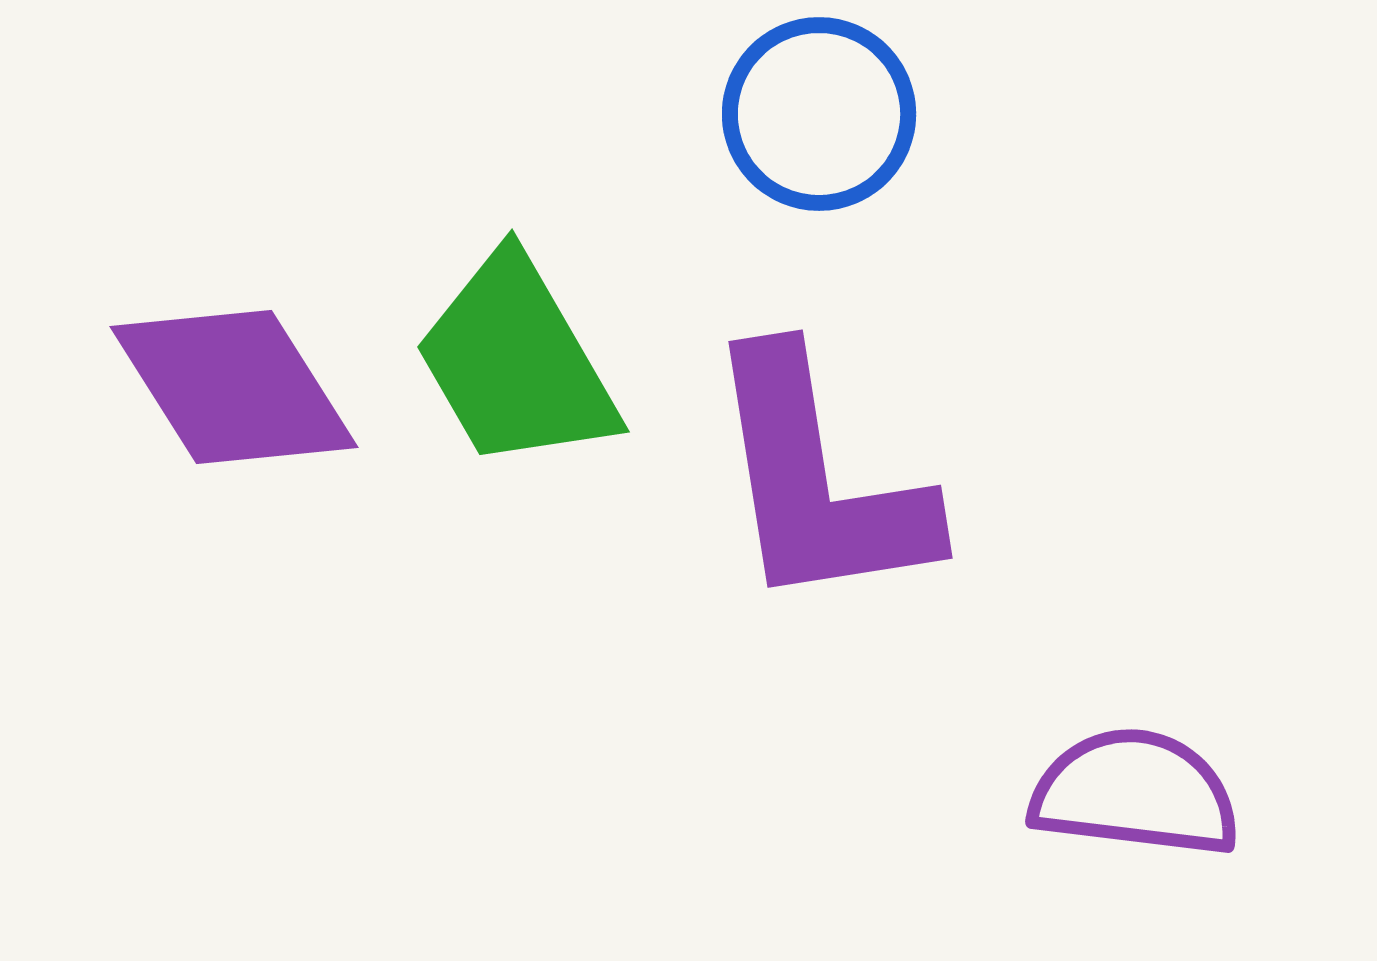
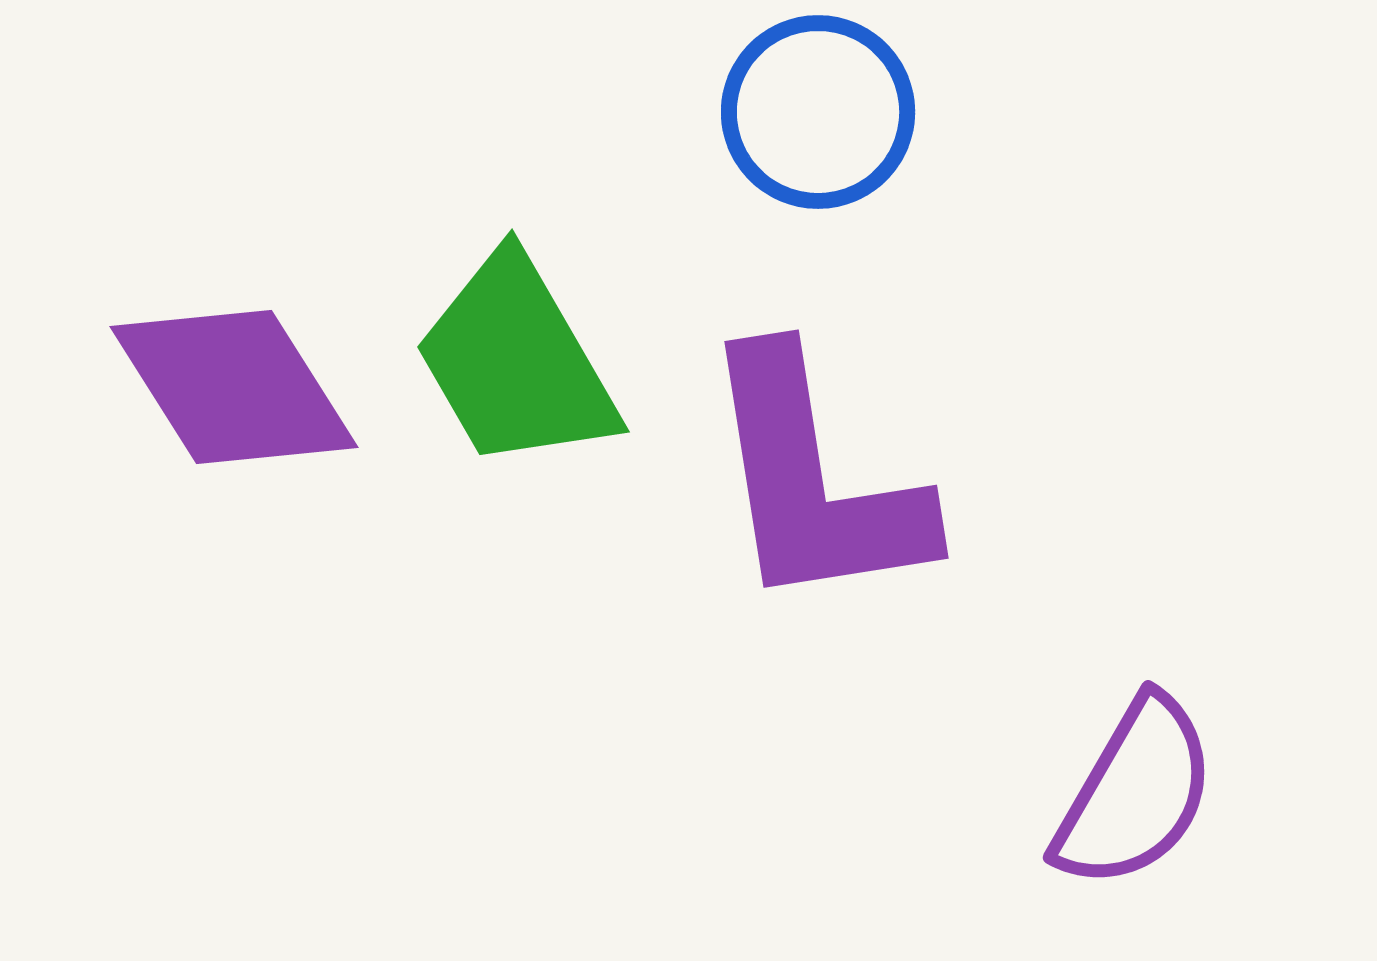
blue circle: moved 1 px left, 2 px up
purple L-shape: moved 4 px left
purple semicircle: rotated 113 degrees clockwise
